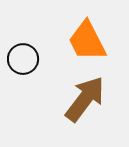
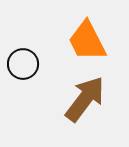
black circle: moved 5 px down
